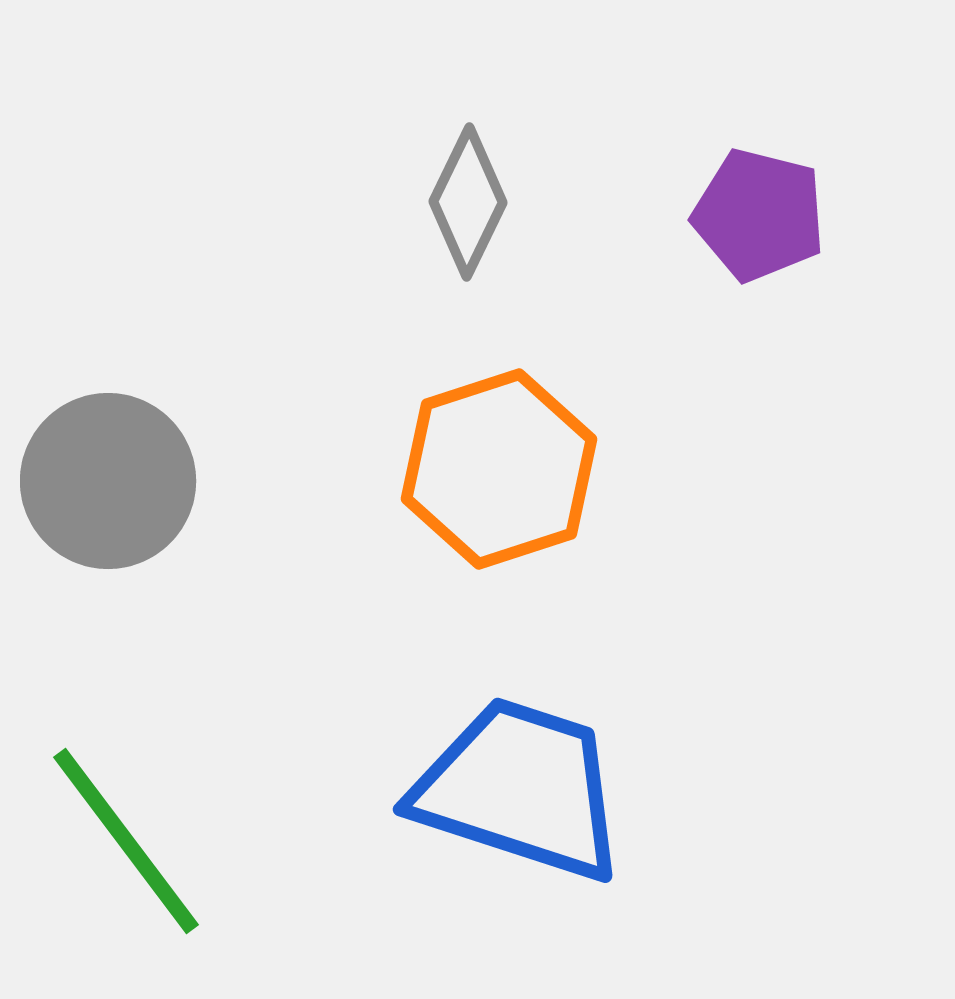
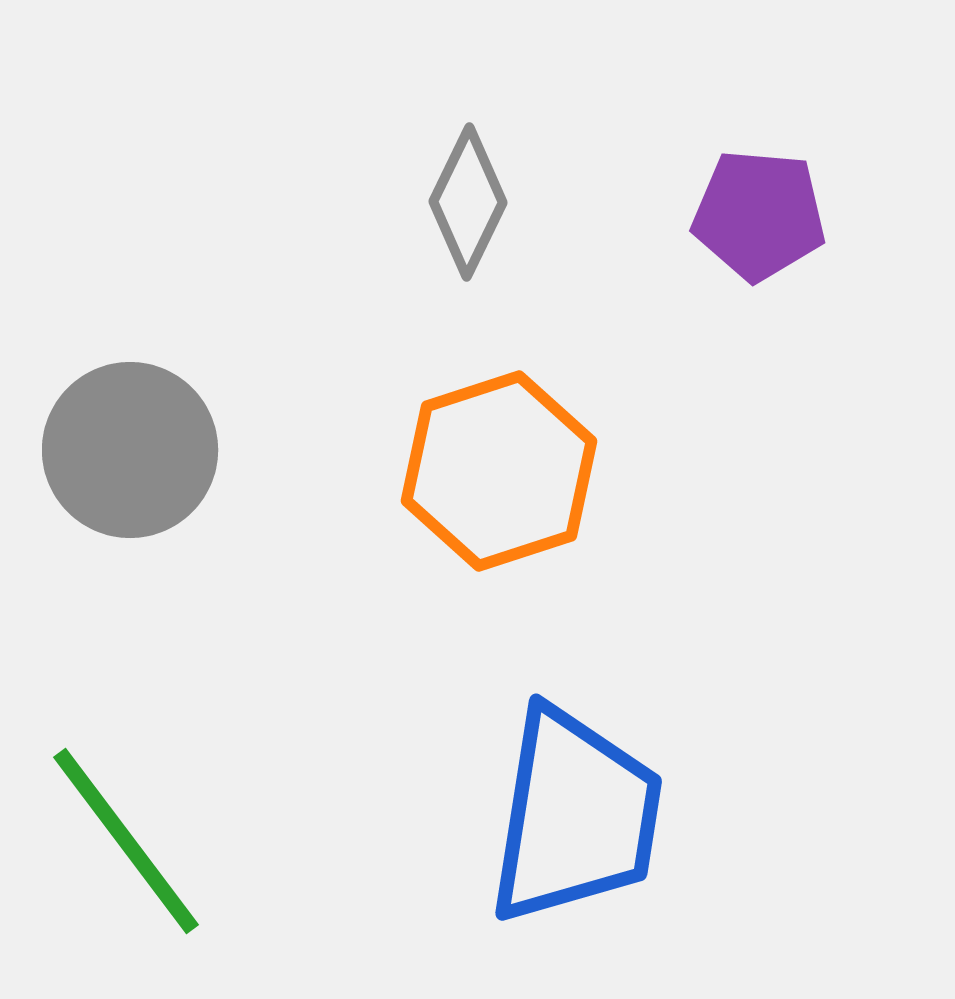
purple pentagon: rotated 9 degrees counterclockwise
orange hexagon: moved 2 px down
gray circle: moved 22 px right, 31 px up
blue trapezoid: moved 55 px right, 27 px down; rotated 81 degrees clockwise
